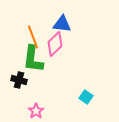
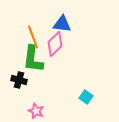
pink star: rotated 14 degrees counterclockwise
